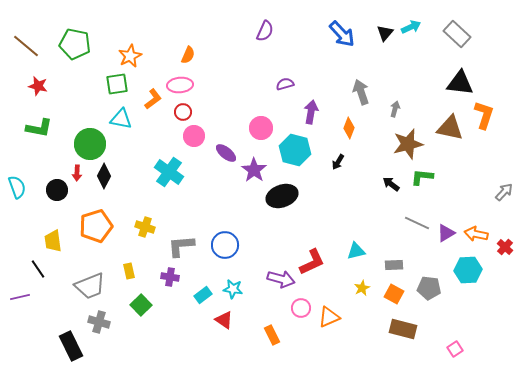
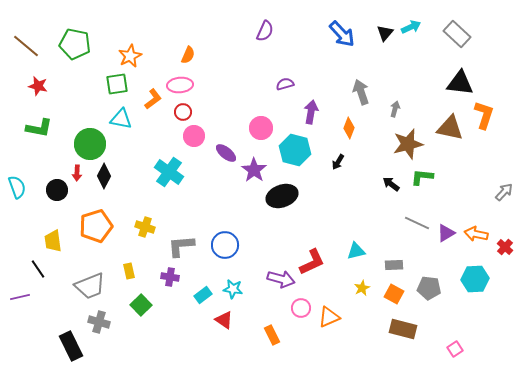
cyan hexagon at (468, 270): moved 7 px right, 9 px down
